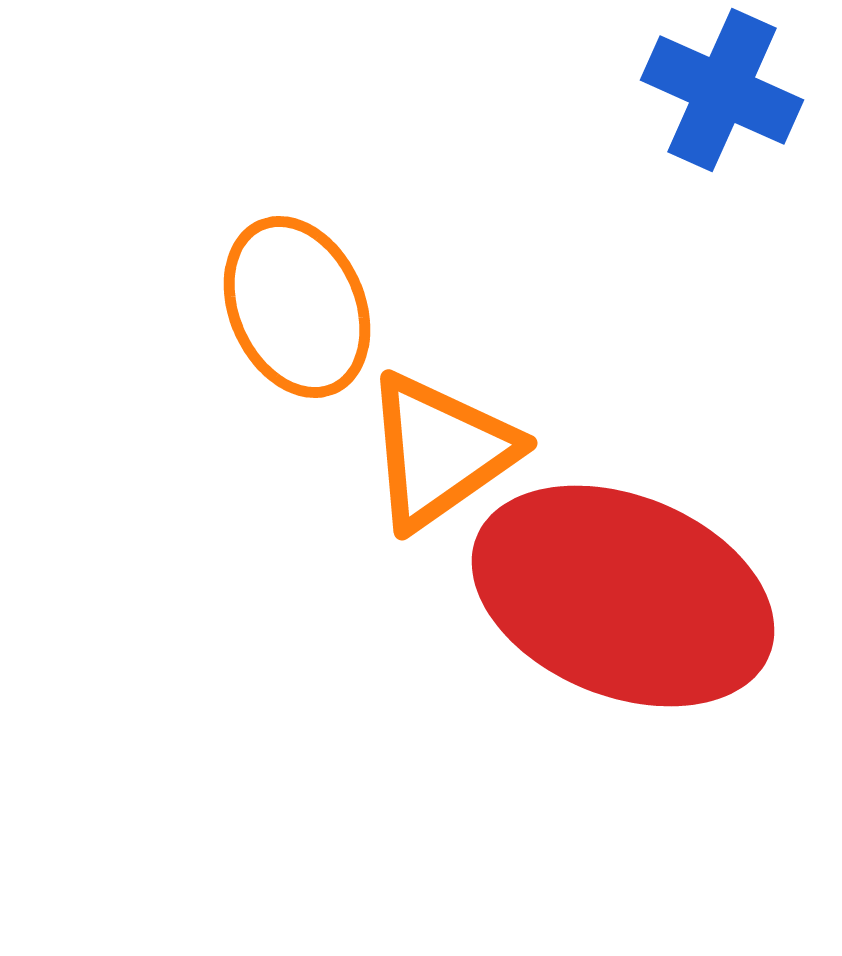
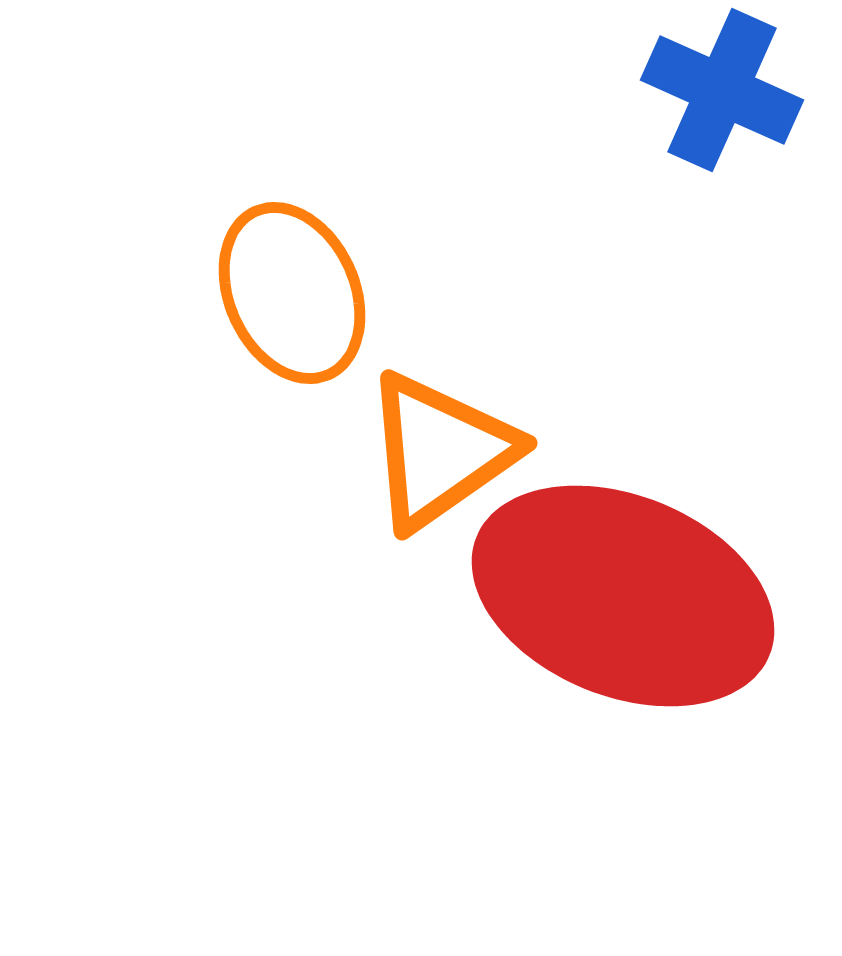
orange ellipse: moved 5 px left, 14 px up
